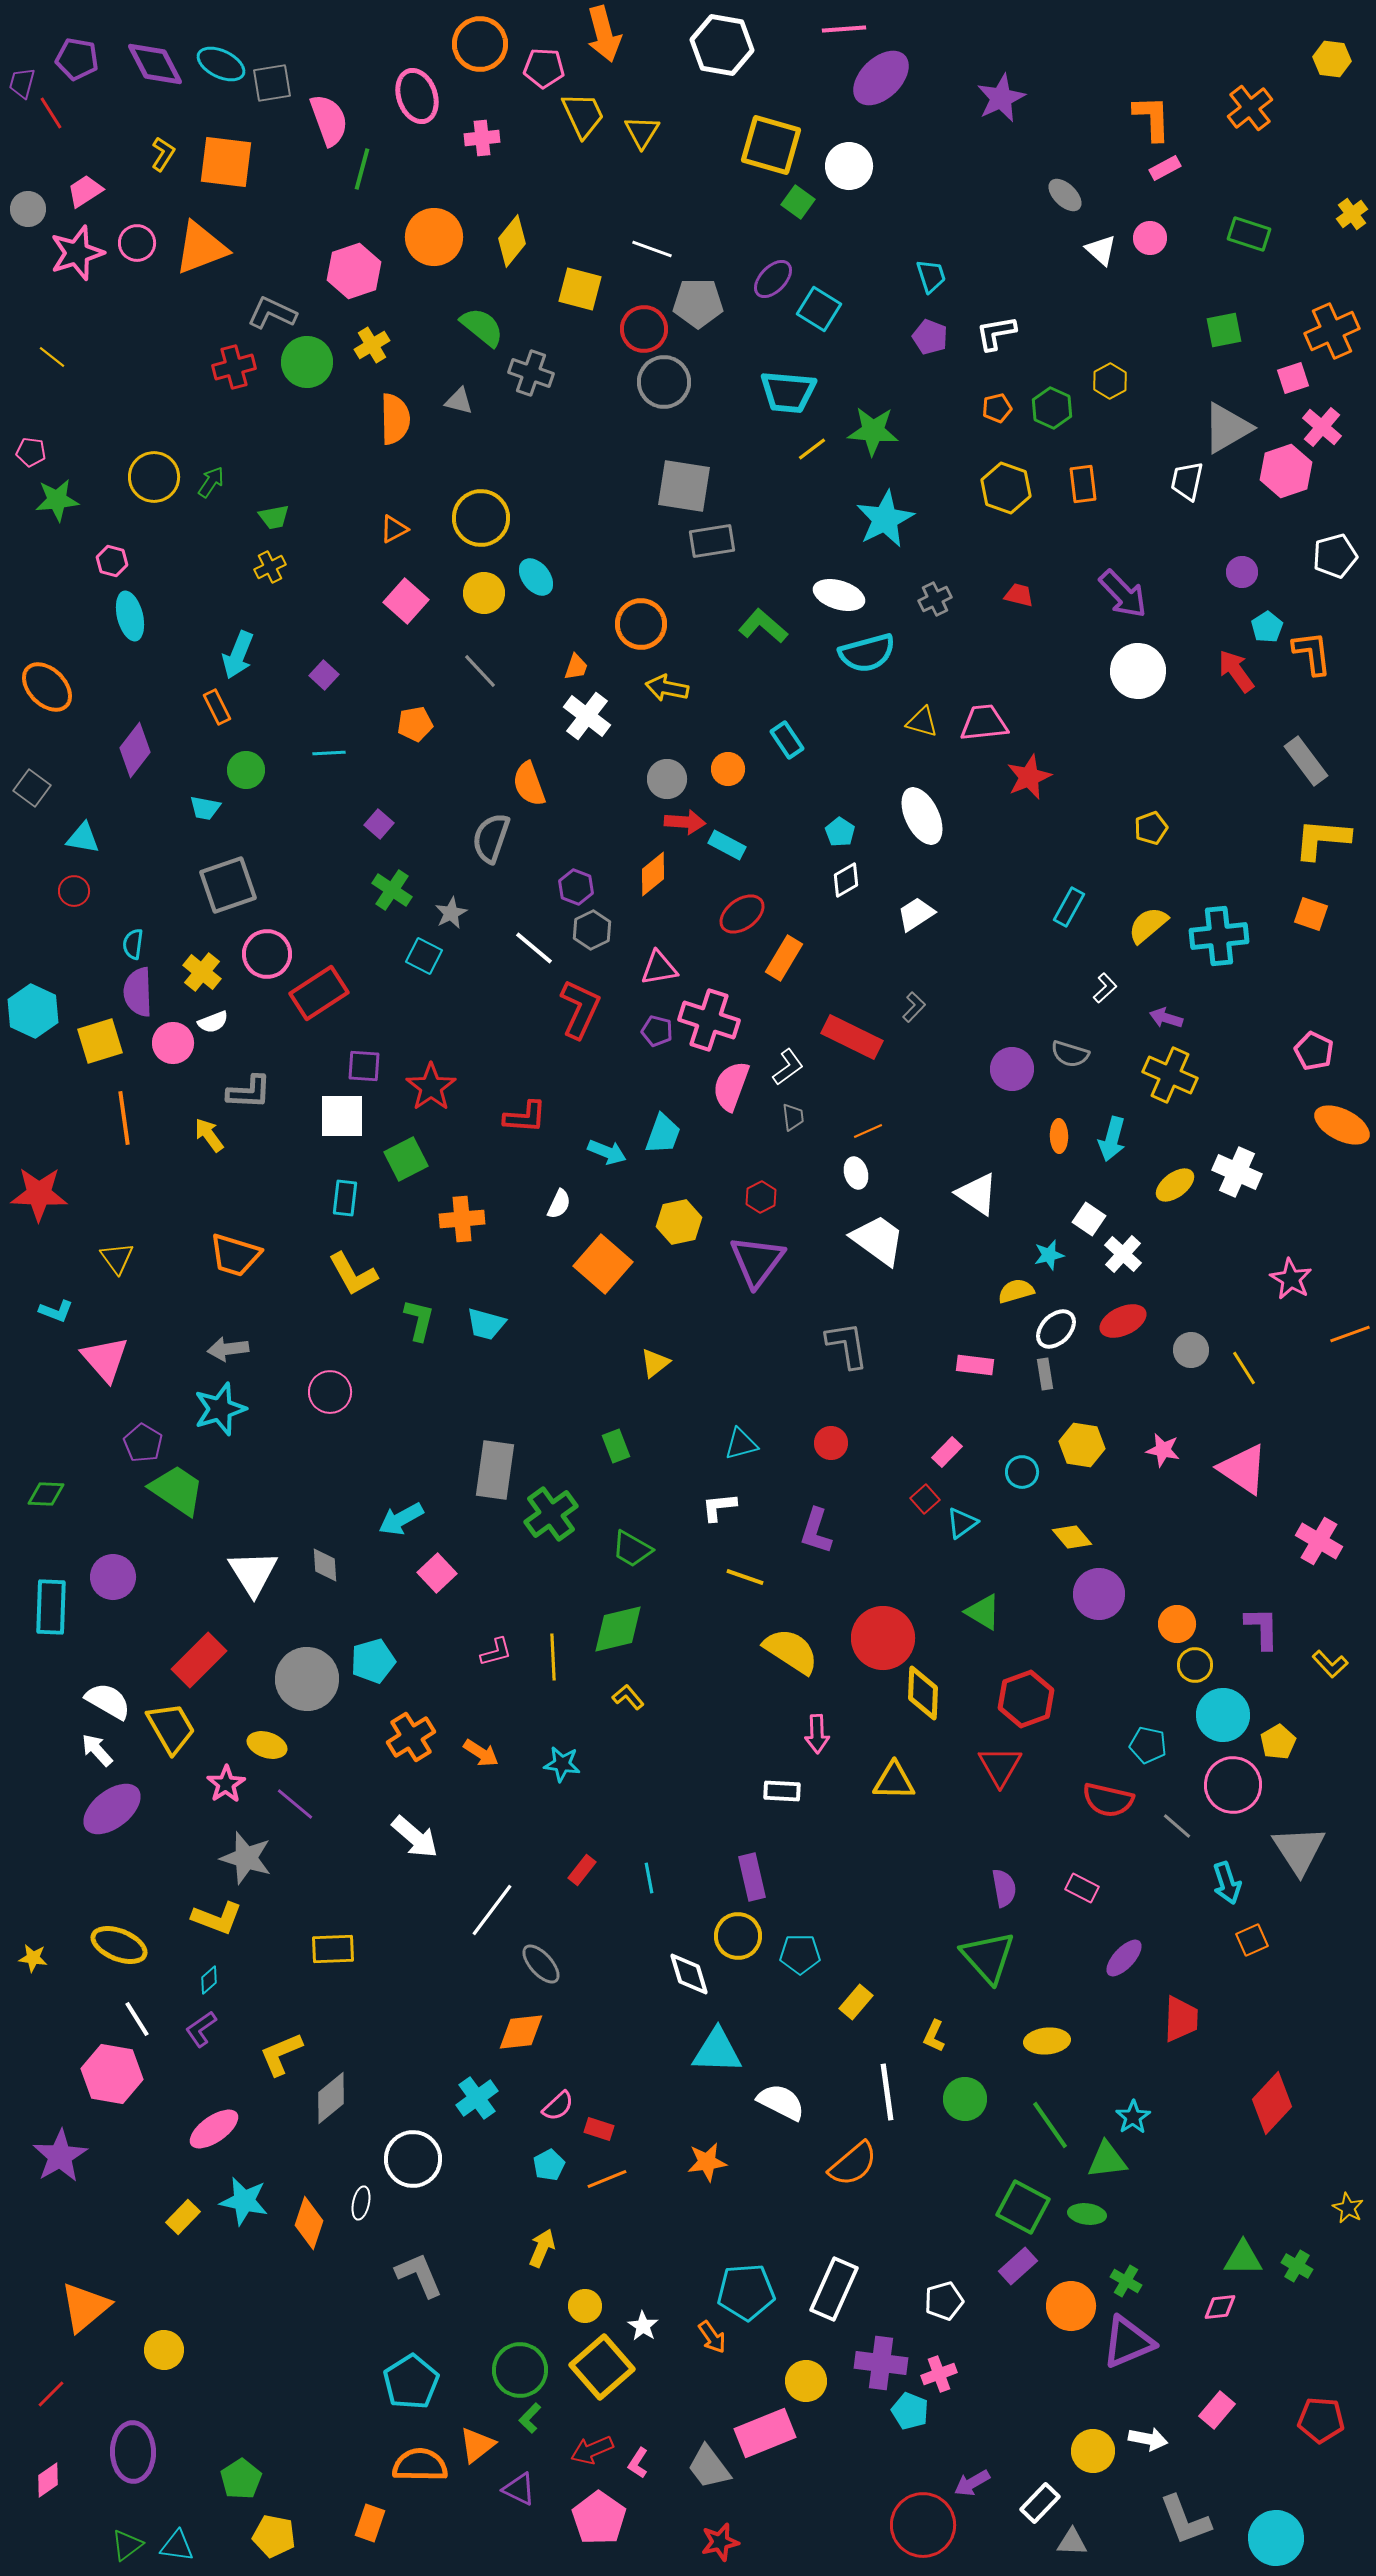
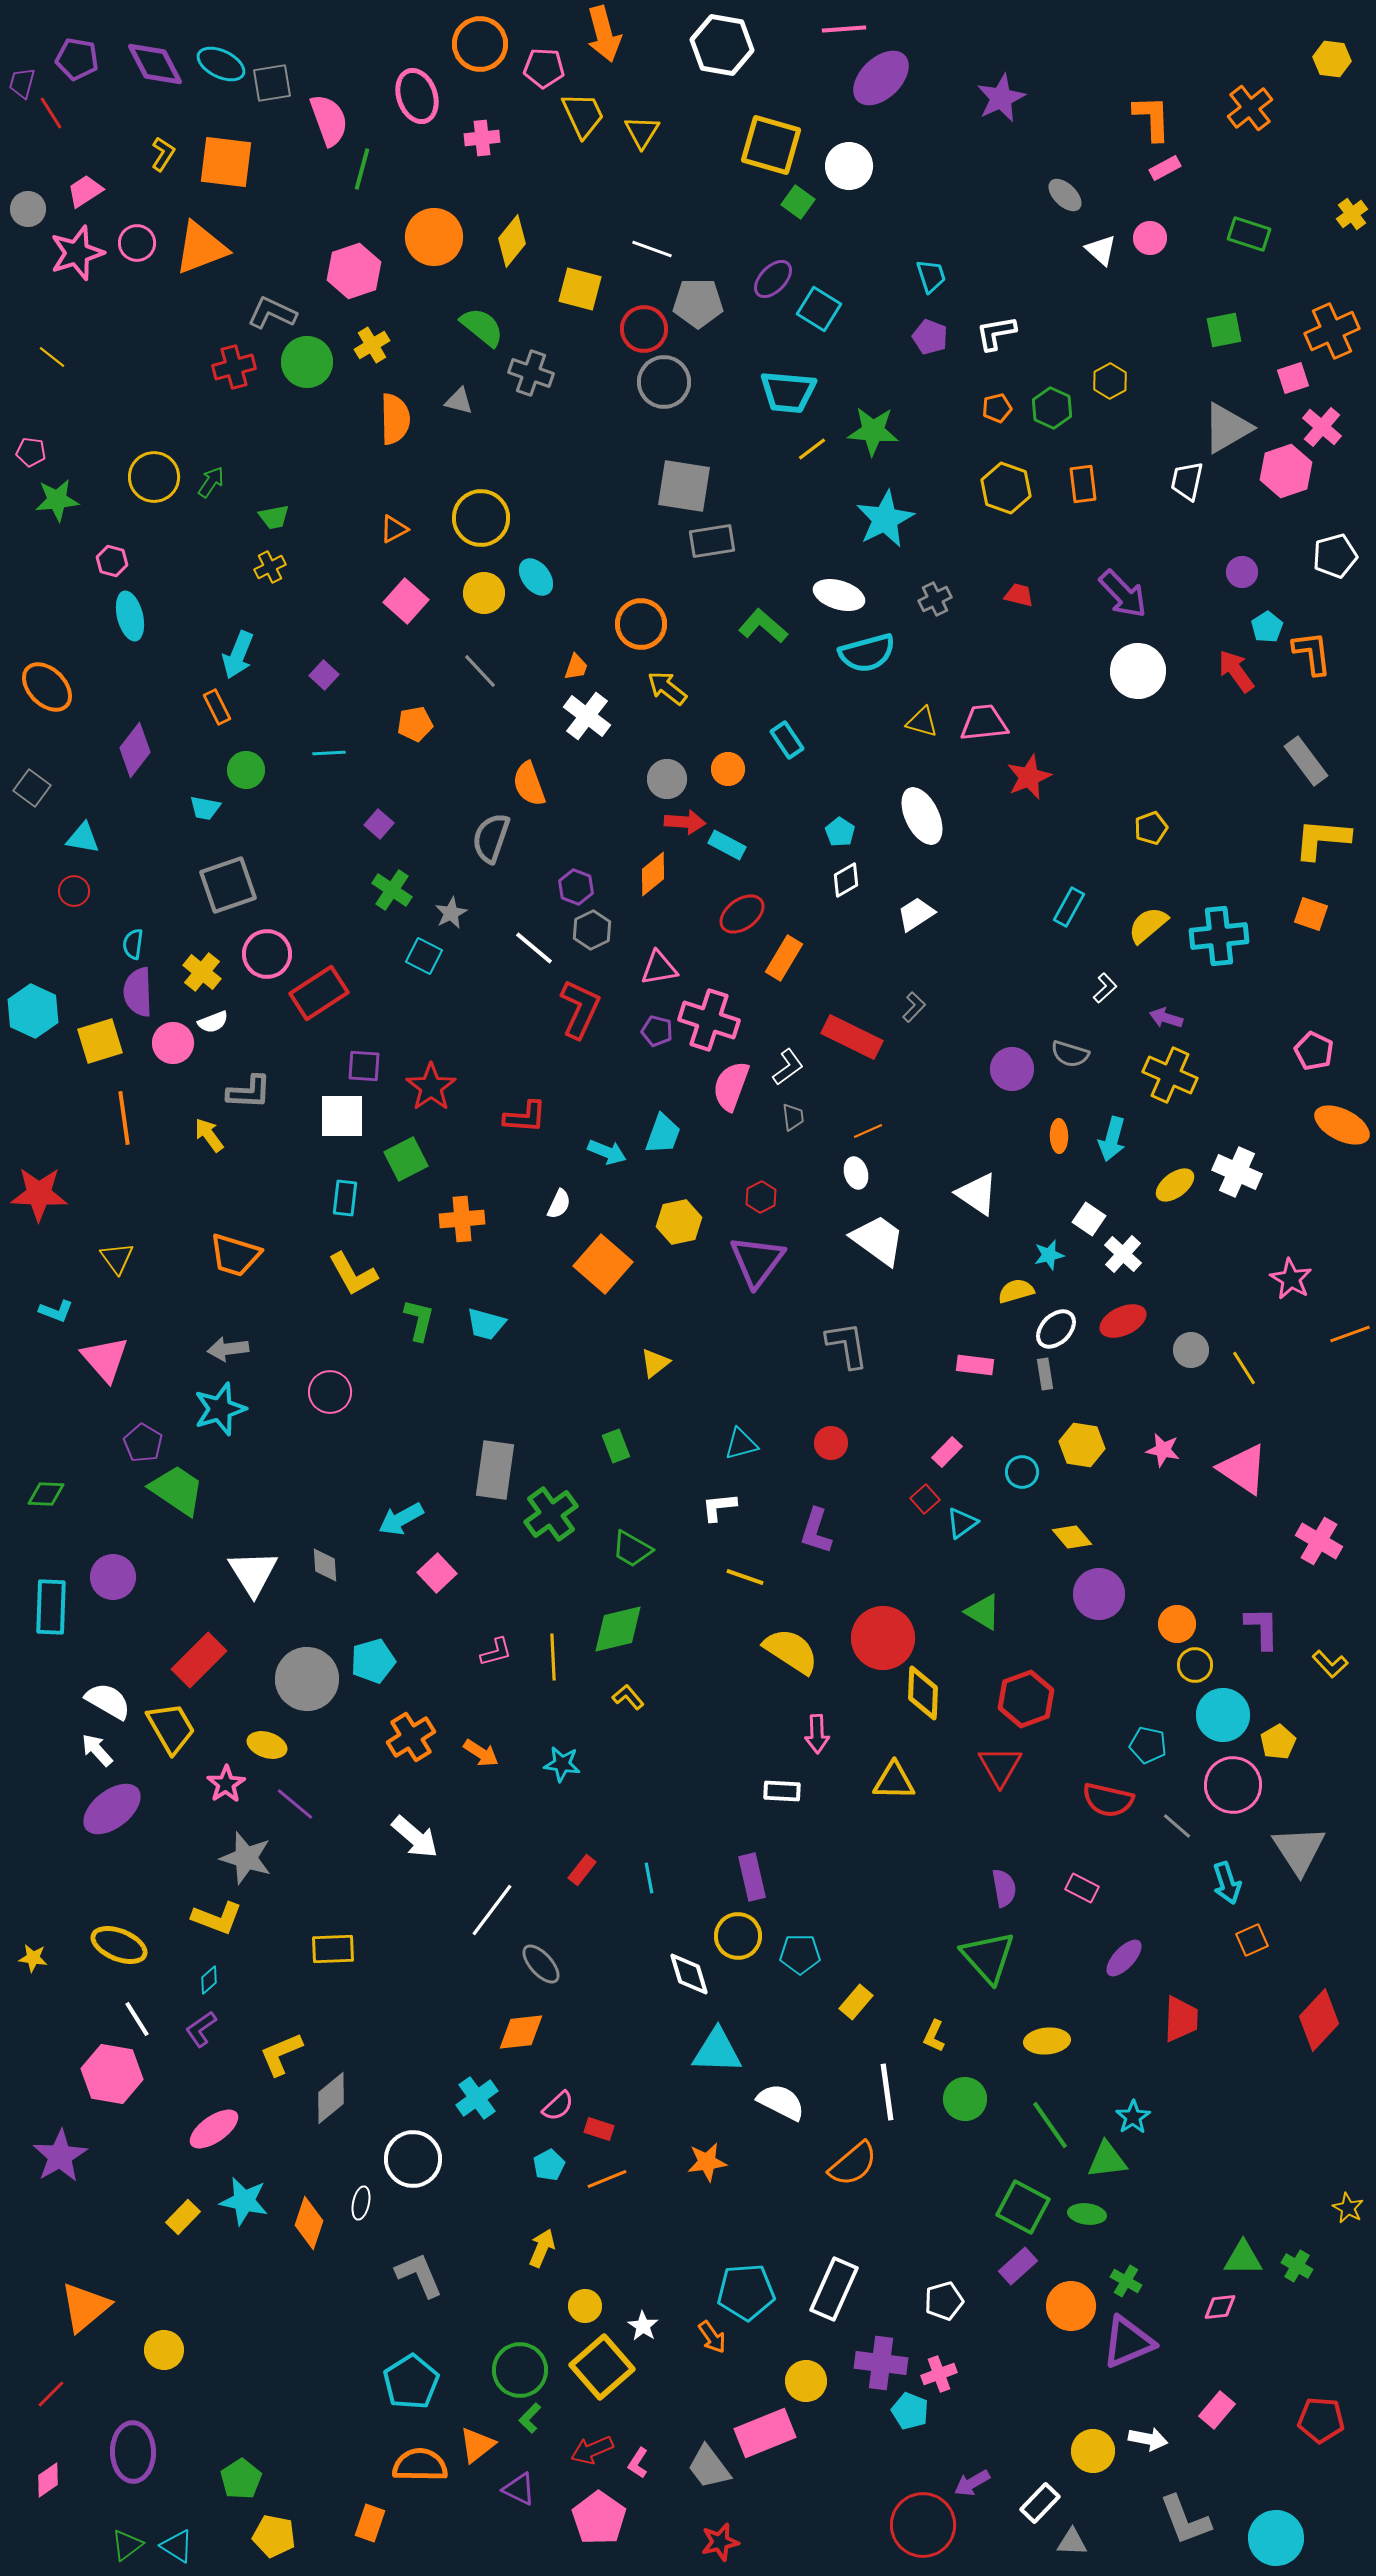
yellow arrow at (667, 688): rotated 27 degrees clockwise
red diamond at (1272, 2103): moved 47 px right, 83 px up
cyan triangle at (177, 2546): rotated 24 degrees clockwise
